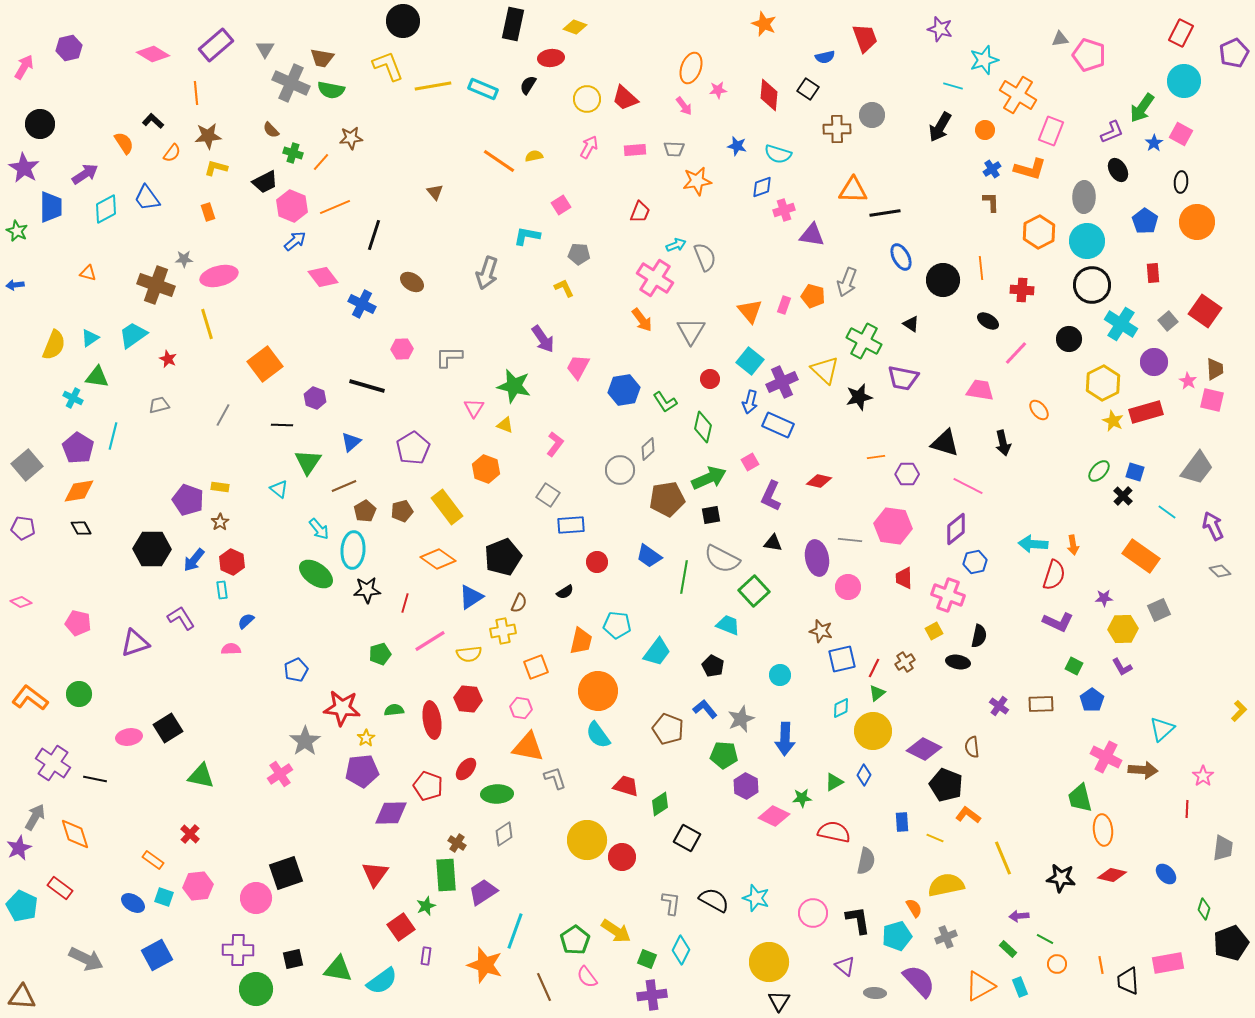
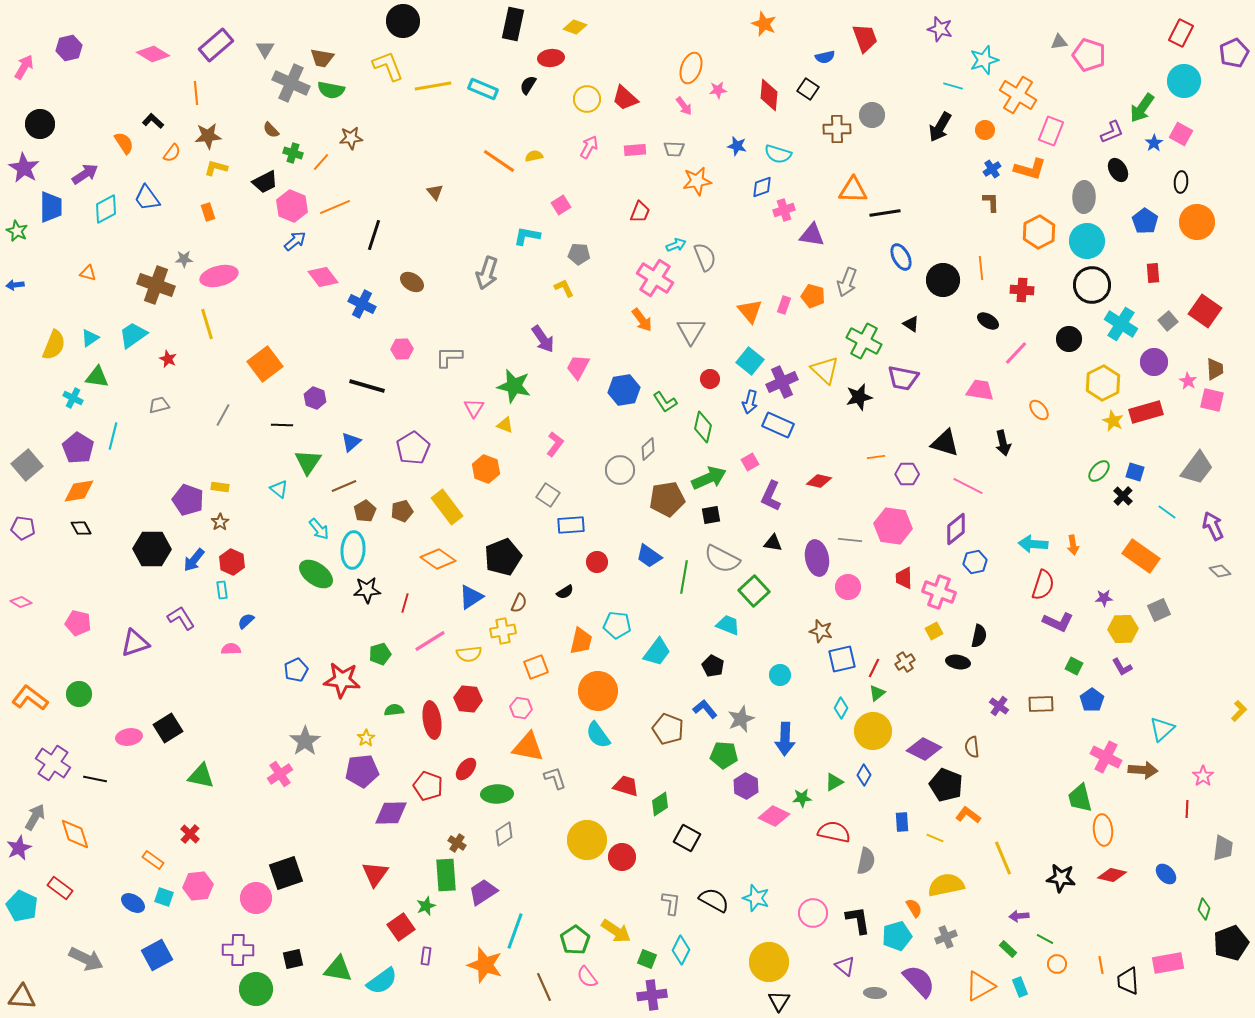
gray triangle at (1060, 39): moved 1 px left, 3 px down
red semicircle at (1054, 575): moved 11 px left, 10 px down
pink cross at (948, 595): moved 9 px left, 3 px up
red star at (342, 708): moved 28 px up
cyan diamond at (841, 708): rotated 35 degrees counterclockwise
